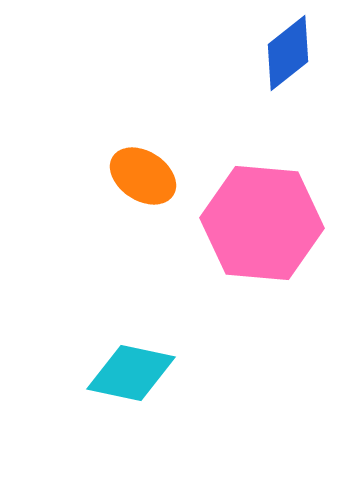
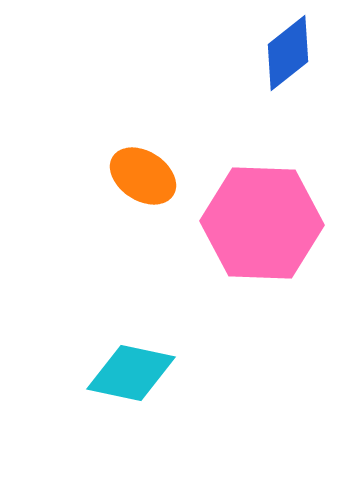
pink hexagon: rotated 3 degrees counterclockwise
